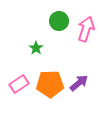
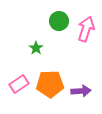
purple arrow: moved 2 px right, 8 px down; rotated 36 degrees clockwise
